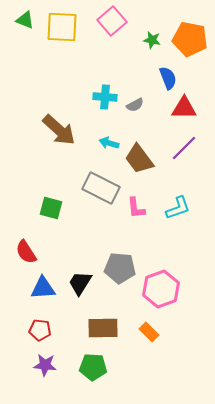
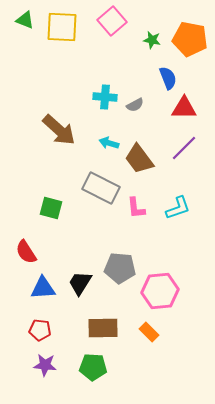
pink hexagon: moved 1 px left, 2 px down; rotated 15 degrees clockwise
